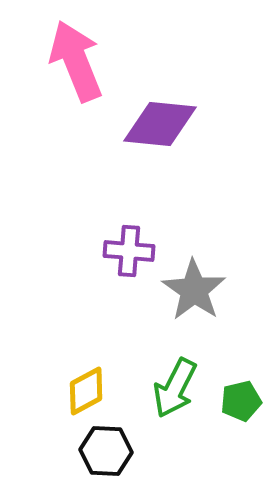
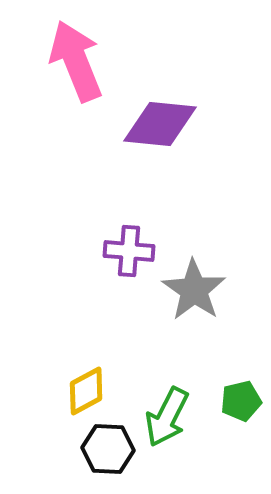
green arrow: moved 8 px left, 29 px down
black hexagon: moved 2 px right, 2 px up
